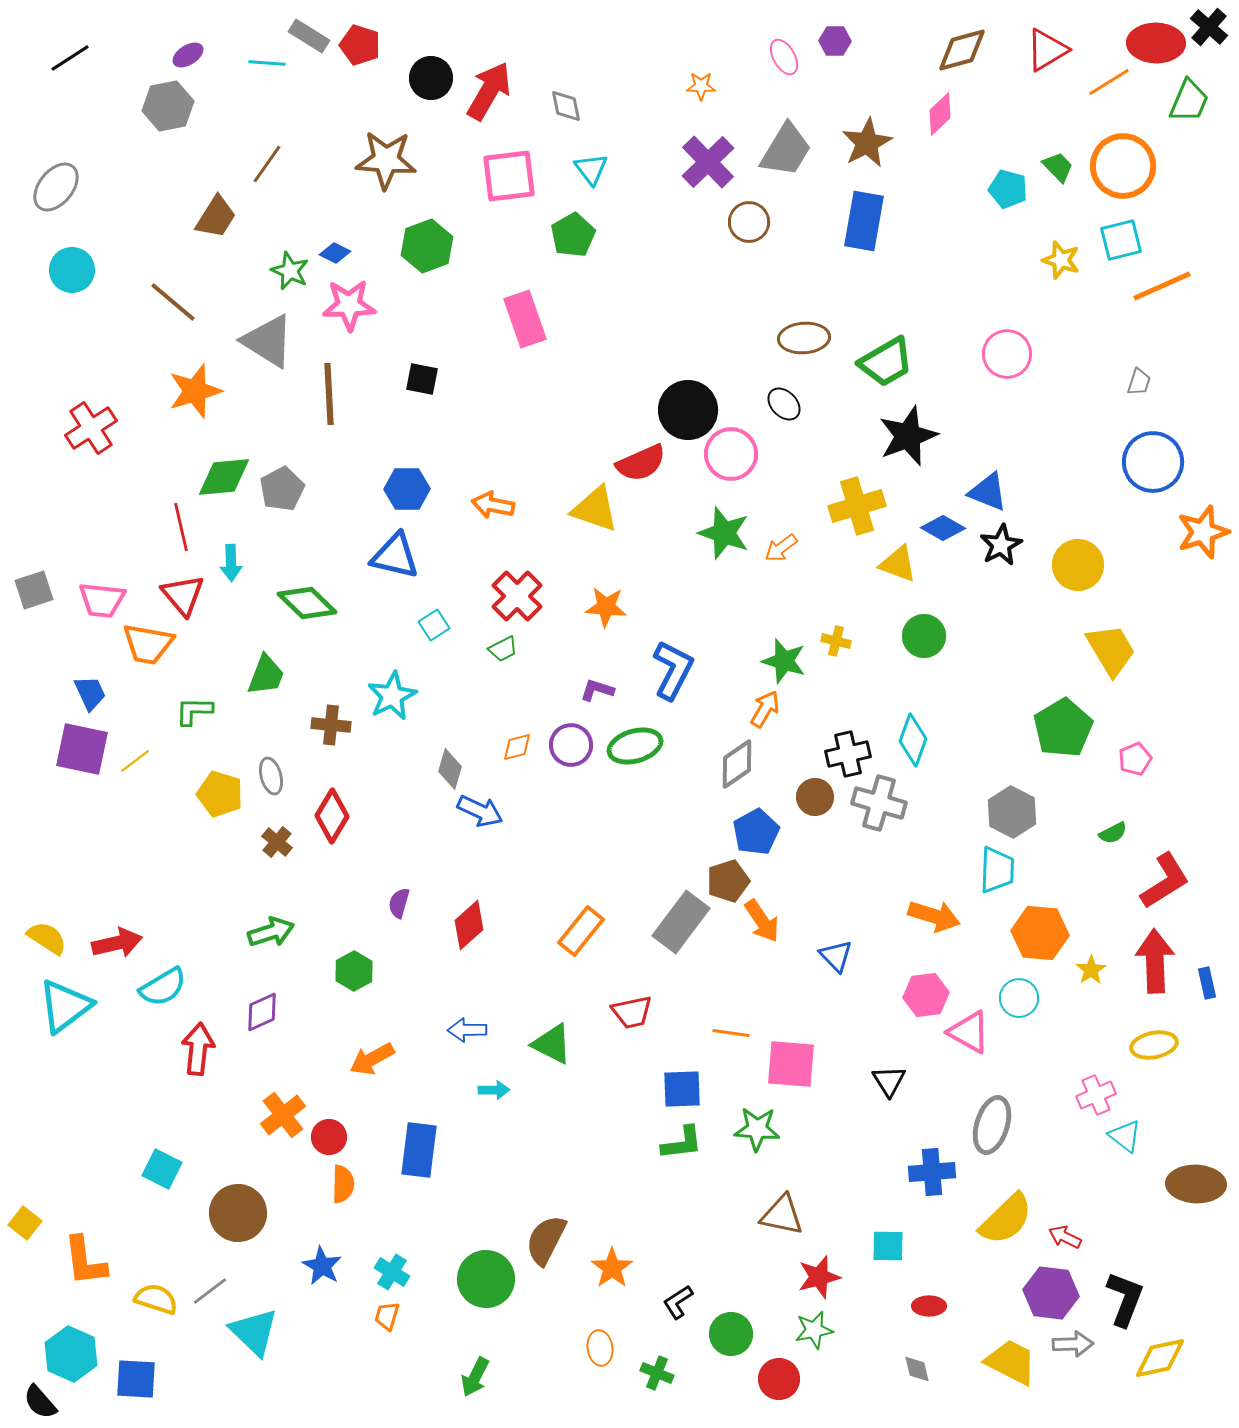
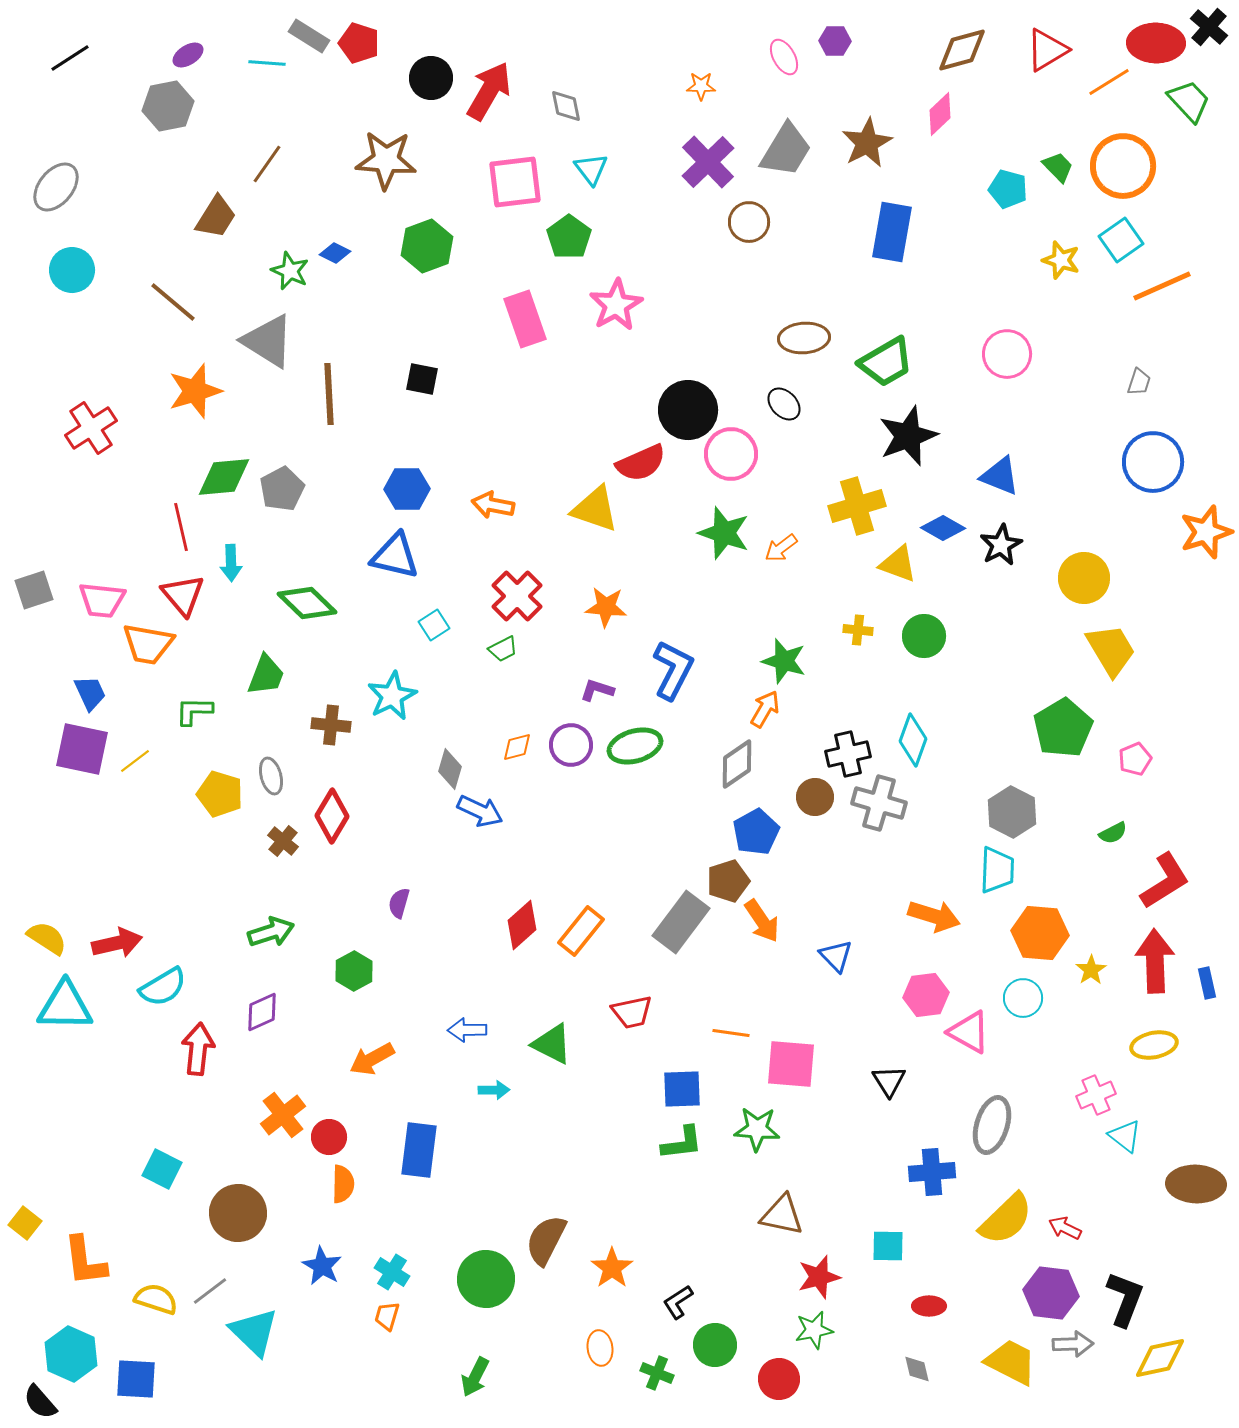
red pentagon at (360, 45): moved 1 px left, 2 px up
green trapezoid at (1189, 101): rotated 66 degrees counterclockwise
pink square at (509, 176): moved 6 px right, 6 px down
blue rectangle at (864, 221): moved 28 px right, 11 px down
green pentagon at (573, 235): moved 4 px left, 2 px down; rotated 6 degrees counterclockwise
cyan square at (1121, 240): rotated 21 degrees counterclockwise
pink star at (349, 305): moved 267 px right; rotated 28 degrees counterclockwise
blue triangle at (988, 492): moved 12 px right, 16 px up
orange star at (1203, 532): moved 3 px right
yellow circle at (1078, 565): moved 6 px right, 13 px down
yellow cross at (836, 641): moved 22 px right, 11 px up; rotated 8 degrees counterclockwise
brown cross at (277, 842): moved 6 px right, 1 px up
red diamond at (469, 925): moved 53 px right
cyan circle at (1019, 998): moved 4 px right
cyan triangle at (65, 1006): rotated 38 degrees clockwise
red arrow at (1065, 1237): moved 9 px up
green circle at (731, 1334): moved 16 px left, 11 px down
